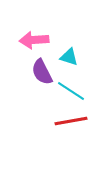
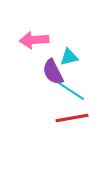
cyan triangle: rotated 30 degrees counterclockwise
purple semicircle: moved 11 px right
red line: moved 1 px right, 3 px up
